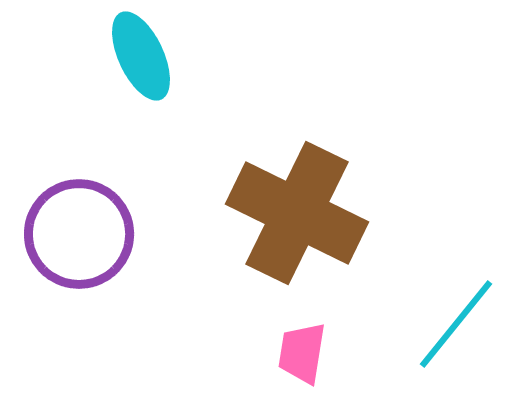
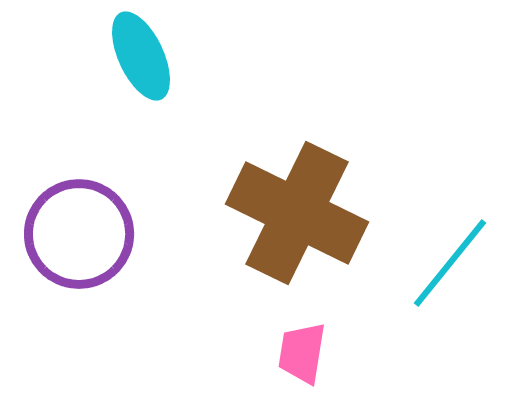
cyan line: moved 6 px left, 61 px up
